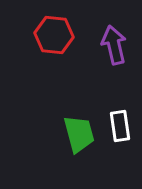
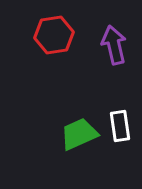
red hexagon: rotated 15 degrees counterclockwise
green trapezoid: rotated 99 degrees counterclockwise
